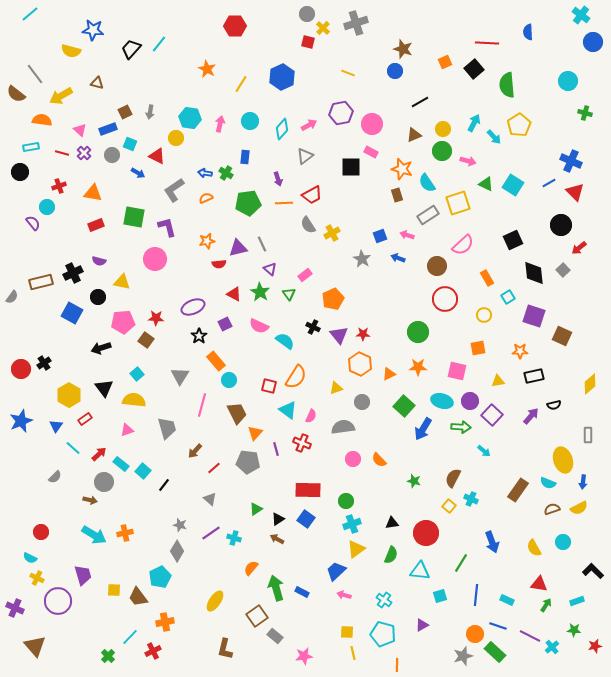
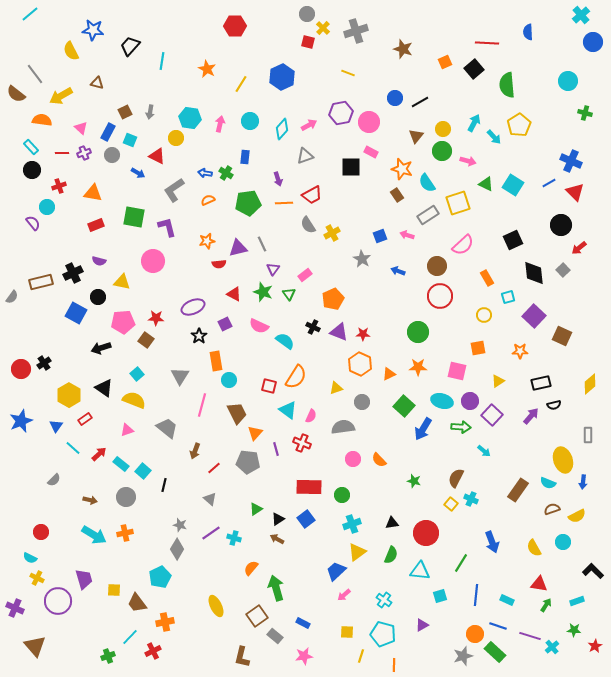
cyan cross at (581, 15): rotated 12 degrees clockwise
gray cross at (356, 23): moved 8 px down
cyan line at (159, 44): moved 3 px right, 17 px down; rotated 30 degrees counterclockwise
black trapezoid at (131, 49): moved 1 px left, 3 px up
yellow semicircle at (71, 51): rotated 48 degrees clockwise
blue circle at (395, 71): moved 27 px down
pink circle at (372, 124): moved 3 px left, 2 px up
blue rectangle at (108, 129): moved 3 px down; rotated 42 degrees counterclockwise
pink triangle at (80, 130): moved 1 px right, 2 px up
brown triangle at (414, 135): moved 2 px right, 1 px down; rotated 28 degrees counterclockwise
cyan square at (130, 144): moved 4 px up
cyan rectangle at (31, 147): rotated 56 degrees clockwise
red line at (62, 153): rotated 16 degrees counterclockwise
purple cross at (84, 153): rotated 24 degrees clockwise
gray triangle at (305, 156): rotated 18 degrees clockwise
black circle at (20, 172): moved 12 px right, 2 px up
brown rectangle at (397, 195): rotated 16 degrees counterclockwise
orange semicircle at (206, 198): moved 2 px right, 2 px down
blue arrow at (398, 258): moved 13 px down
pink circle at (155, 259): moved 2 px left, 2 px down
purple triangle at (270, 269): moved 3 px right; rotated 24 degrees clockwise
green star at (260, 292): moved 3 px right; rotated 12 degrees counterclockwise
cyan square at (508, 297): rotated 16 degrees clockwise
red circle at (445, 299): moved 5 px left, 3 px up
blue square at (72, 313): moved 4 px right
purple square at (534, 316): rotated 25 degrees clockwise
purple triangle at (339, 335): moved 3 px up; rotated 30 degrees counterclockwise
orange rectangle at (216, 361): rotated 30 degrees clockwise
black rectangle at (534, 376): moved 7 px right, 7 px down
yellow triangle at (498, 381): rotated 24 degrees counterclockwise
black triangle at (104, 388): rotated 18 degrees counterclockwise
yellow semicircle at (134, 400): rotated 15 degrees clockwise
gray trapezoid at (167, 428): rotated 35 degrees counterclockwise
brown arrow at (195, 451): rotated 21 degrees counterclockwise
gray semicircle at (55, 477): moved 1 px left, 3 px down
brown semicircle at (453, 478): moved 3 px right
gray circle at (104, 482): moved 22 px right, 15 px down
black line at (164, 485): rotated 24 degrees counterclockwise
red rectangle at (308, 490): moved 1 px right, 3 px up
green circle at (346, 501): moved 4 px left, 6 px up
yellow square at (449, 506): moved 2 px right, 2 px up
yellow semicircle at (579, 508): moved 2 px left, 8 px down
blue square at (306, 519): rotated 18 degrees clockwise
yellow triangle at (356, 549): moved 1 px right, 3 px down
gray diamond at (177, 551): moved 2 px up
purple trapezoid at (83, 575): moved 1 px right, 4 px down
blue rectangle at (302, 592): moved 1 px right, 31 px down
pink arrow at (344, 595): rotated 56 degrees counterclockwise
brown trapezoid at (138, 597): moved 1 px left, 6 px down
yellow ellipse at (215, 601): moved 1 px right, 5 px down; rotated 60 degrees counterclockwise
purple line at (530, 636): rotated 10 degrees counterclockwise
red star at (595, 646): rotated 16 degrees counterclockwise
brown L-shape at (225, 649): moved 17 px right, 8 px down
yellow line at (353, 653): moved 8 px right, 3 px down; rotated 32 degrees clockwise
green cross at (108, 656): rotated 24 degrees clockwise
orange line at (397, 665): moved 3 px left
